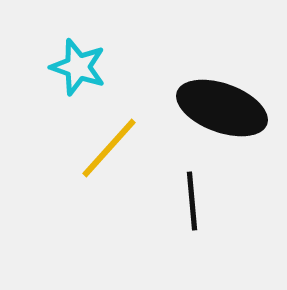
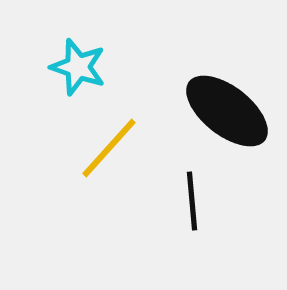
black ellipse: moved 5 px right, 3 px down; rotated 18 degrees clockwise
